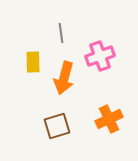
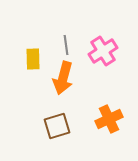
gray line: moved 5 px right, 12 px down
pink cross: moved 3 px right, 5 px up; rotated 12 degrees counterclockwise
yellow rectangle: moved 3 px up
orange arrow: moved 1 px left
